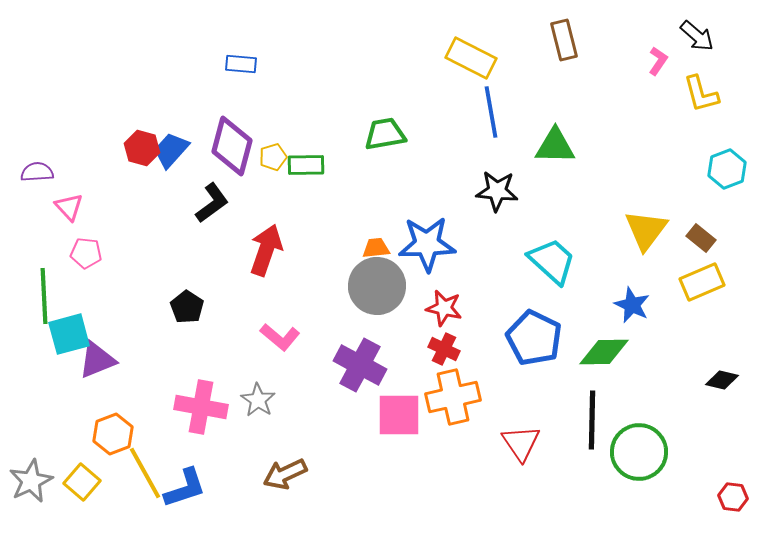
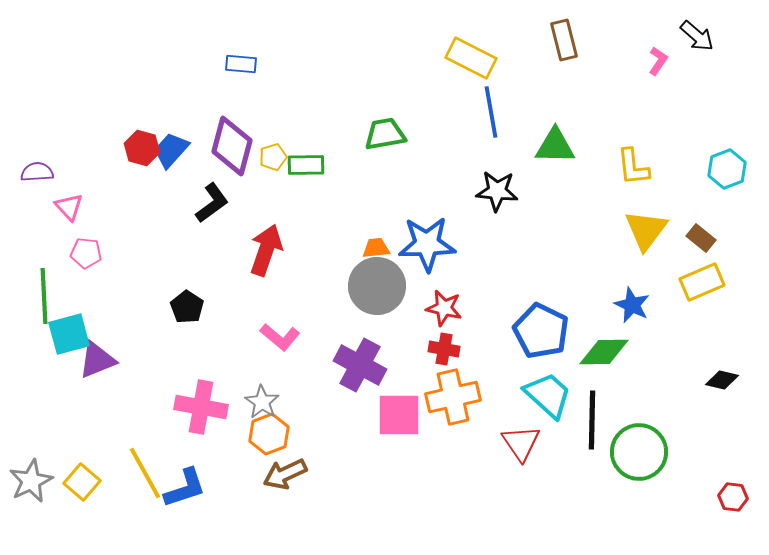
yellow L-shape at (701, 94): moved 68 px left, 73 px down; rotated 9 degrees clockwise
cyan trapezoid at (552, 261): moved 4 px left, 134 px down
blue pentagon at (534, 338): moved 7 px right, 7 px up
red cross at (444, 349): rotated 16 degrees counterclockwise
gray star at (258, 400): moved 4 px right, 2 px down
orange hexagon at (113, 434): moved 156 px right
